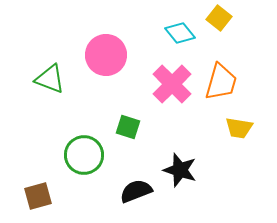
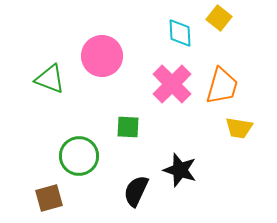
cyan diamond: rotated 36 degrees clockwise
pink circle: moved 4 px left, 1 px down
orange trapezoid: moved 1 px right, 4 px down
green square: rotated 15 degrees counterclockwise
green circle: moved 5 px left, 1 px down
black semicircle: rotated 44 degrees counterclockwise
brown square: moved 11 px right, 2 px down
